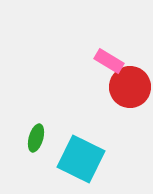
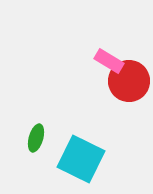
red circle: moved 1 px left, 6 px up
